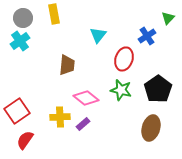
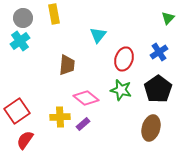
blue cross: moved 12 px right, 16 px down
